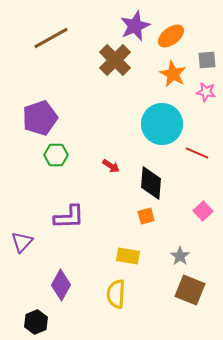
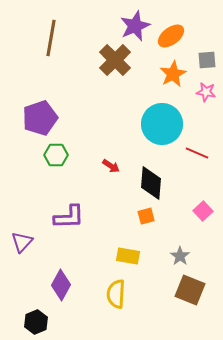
brown line: rotated 51 degrees counterclockwise
orange star: rotated 16 degrees clockwise
